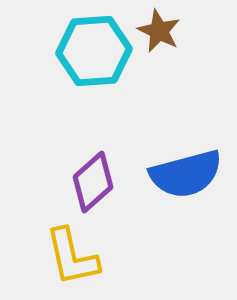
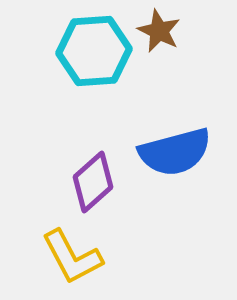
blue semicircle: moved 11 px left, 22 px up
yellow L-shape: rotated 16 degrees counterclockwise
